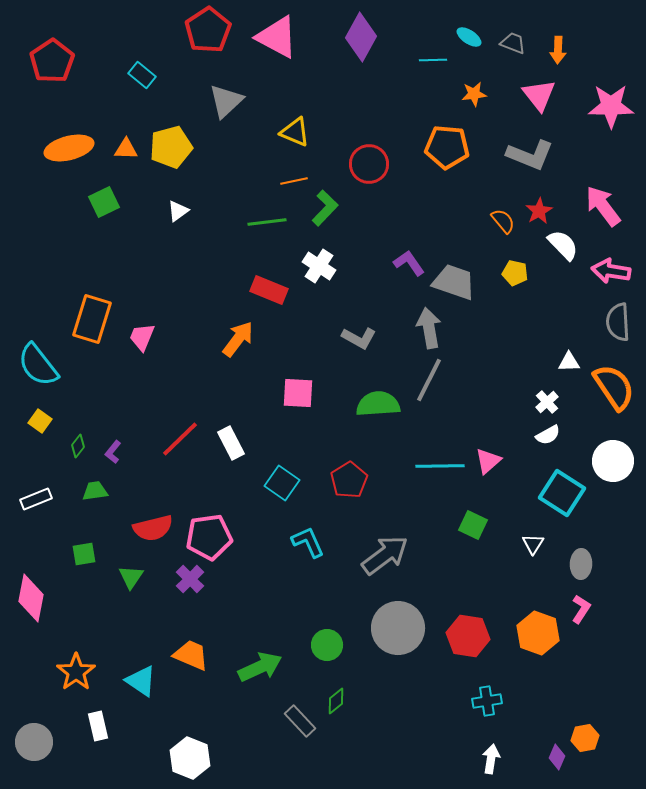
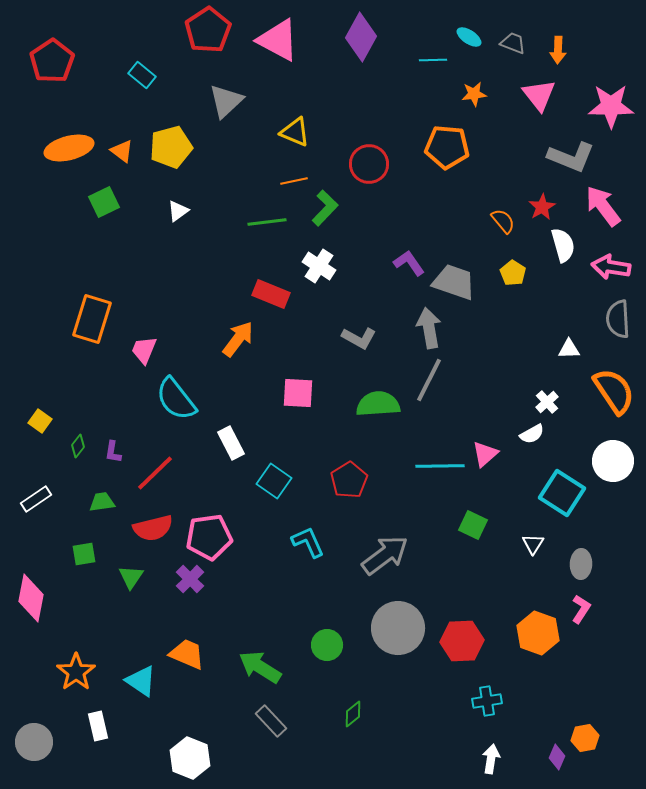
pink triangle at (277, 37): moved 1 px right, 3 px down
orange triangle at (126, 149): moved 4 px left, 2 px down; rotated 35 degrees clockwise
gray L-shape at (530, 155): moved 41 px right, 2 px down
red star at (539, 211): moved 3 px right, 4 px up
white semicircle at (563, 245): rotated 28 degrees clockwise
pink arrow at (611, 271): moved 4 px up
yellow pentagon at (515, 273): moved 2 px left; rotated 20 degrees clockwise
red rectangle at (269, 290): moved 2 px right, 4 px down
gray semicircle at (618, 322): moved 3 px up
pink trapezoid at (142, 337): moved 2 px right, 13 px down
white triangle at (569, 362): moved 13 px up
cyan semicircle at (38, 365): moved 138 px right, 34 px down
orange semicircle at (614, 387): moved 4 px down
white semicircle at (548, 435): moved 16 px left, 1 px up
red line at (180, 439): moved 25 px left, 34 px down
purple L-shape at (113, 452): rotated 30 degrees counterclockwise
pink triangle at (488, 461): moved 3 px left, 7 px up
cyan square at (282, 483): moved 8 px left, 2 px up
green trapezoid at (95, 491): moved 7 px right, 11 px down
white rectangle at (36, 499): rotated 12 degrees counterclockwise
red hexagon at (468, 636): moved 6 px left, 5 px down; rotated 12 degrees counterclockwise
orange trapezoid at (191, 655): moved 4 px left, 1 px up
green arrow at (260, 667): rotated 123 degrees counterclockwise
green diamond at (336, 701): moved 17 px right, 13 px down
gray rectangle at (300, 721): moved 29 px left
